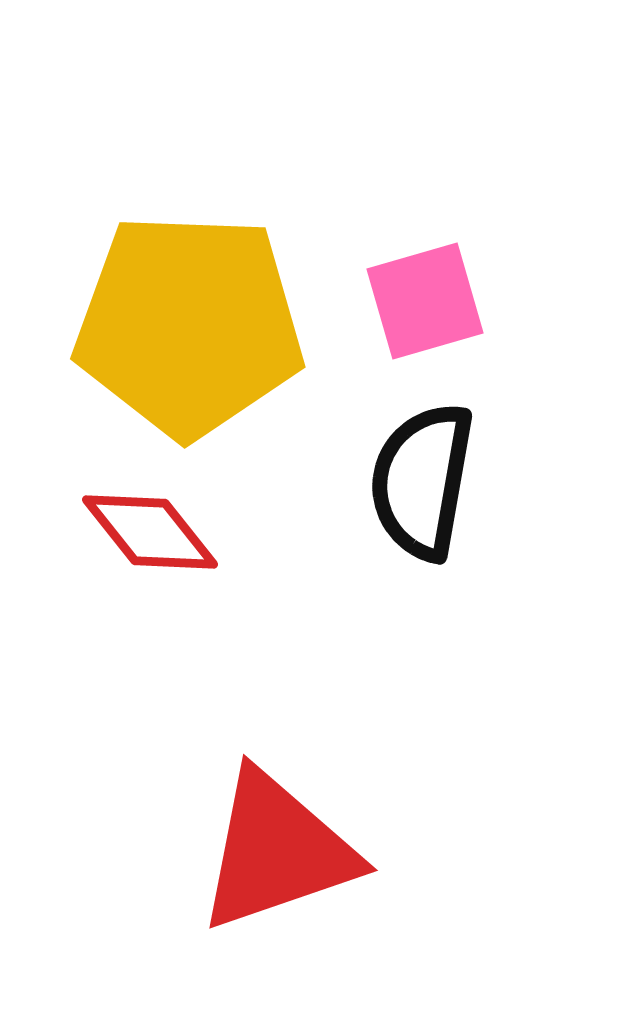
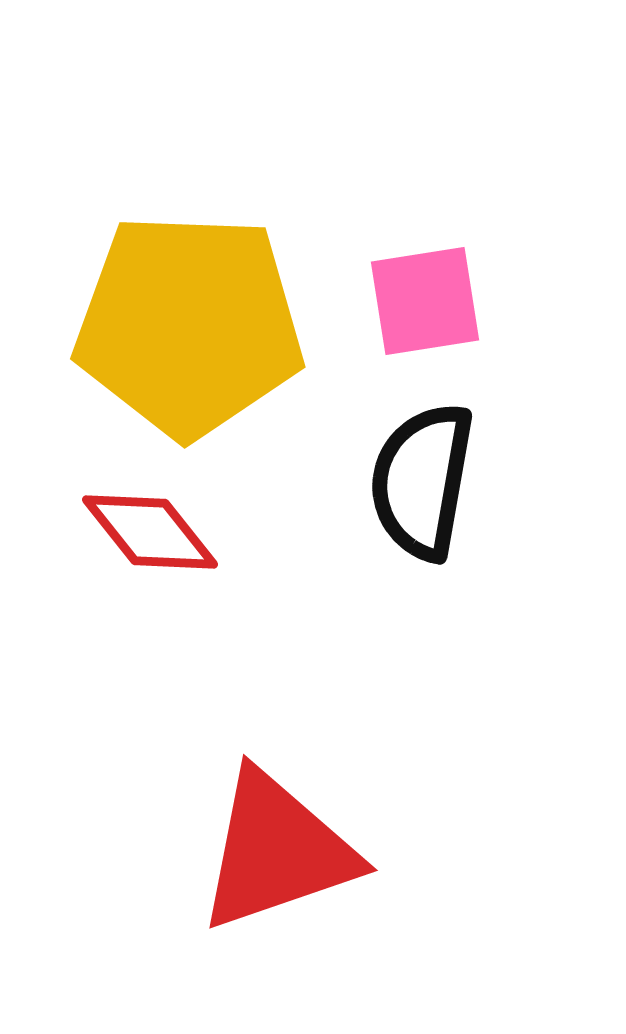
pink square: rotated 7 degrees clockwise
